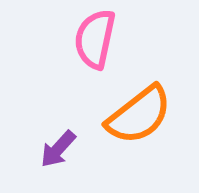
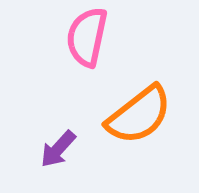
pink semicircle: moved 8 px left, 2 px up
